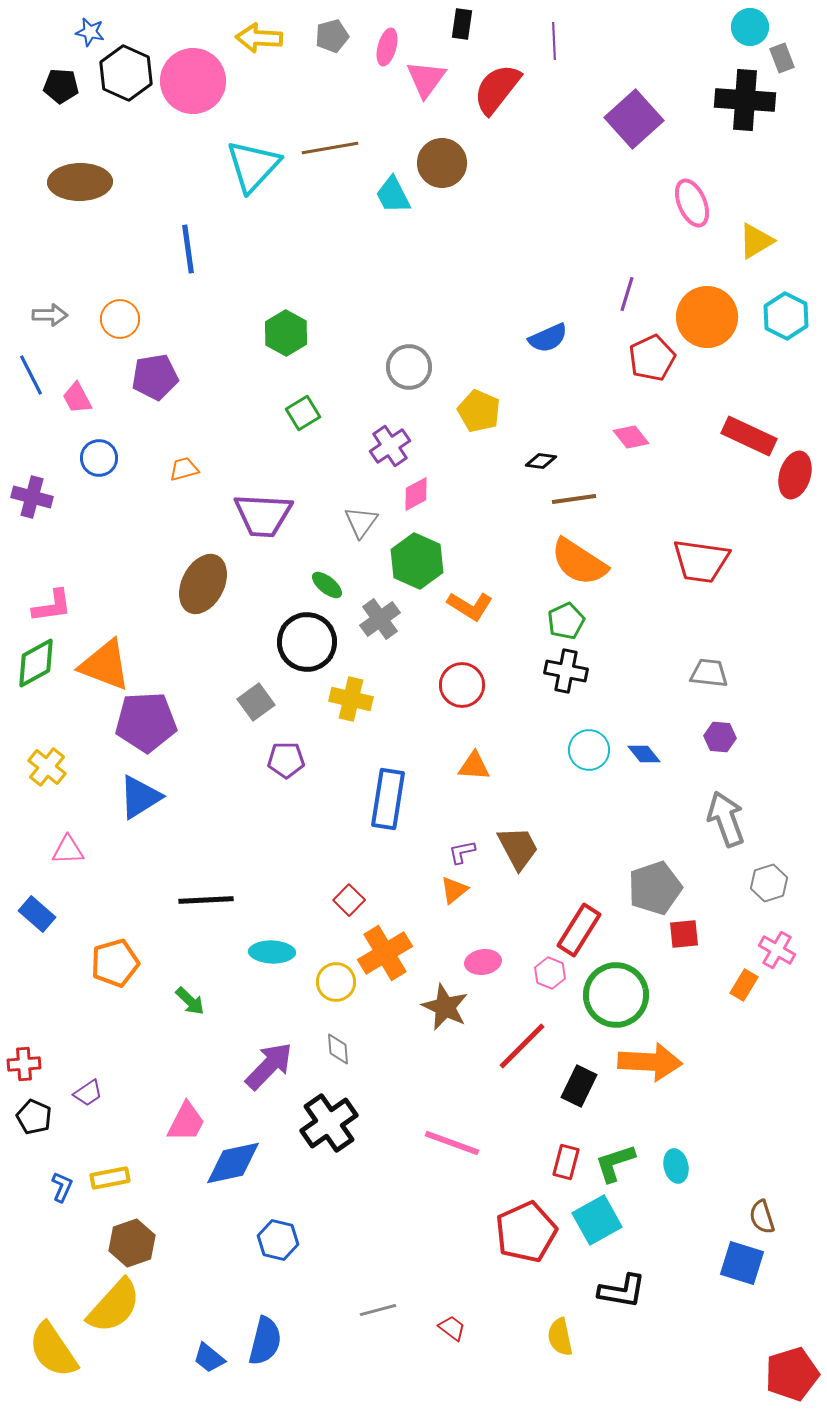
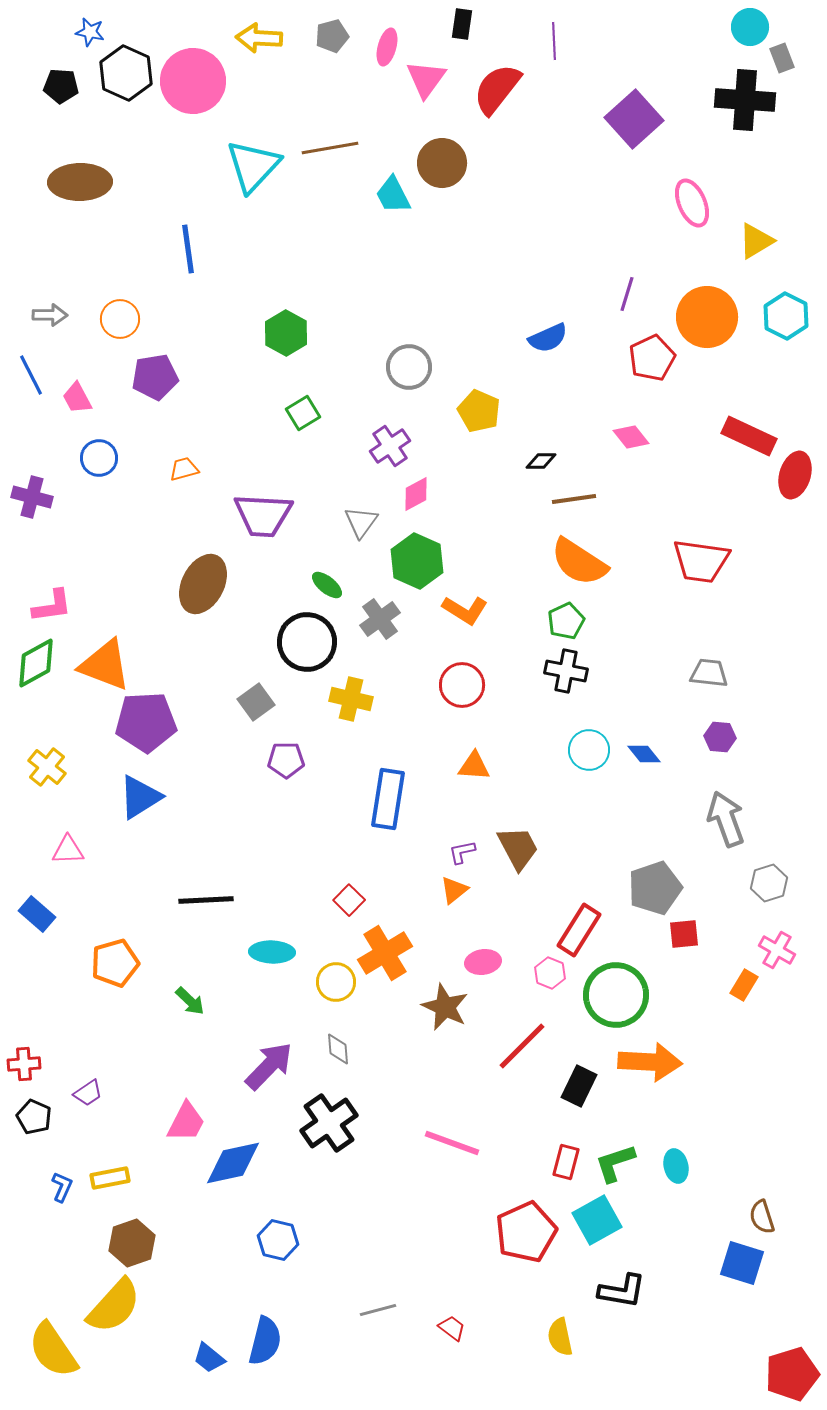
black diamond at (541, 461): rotated 8 degrees counterclockwise
orange L-shape at (470, 606): moved 5 px left, 4 px down
